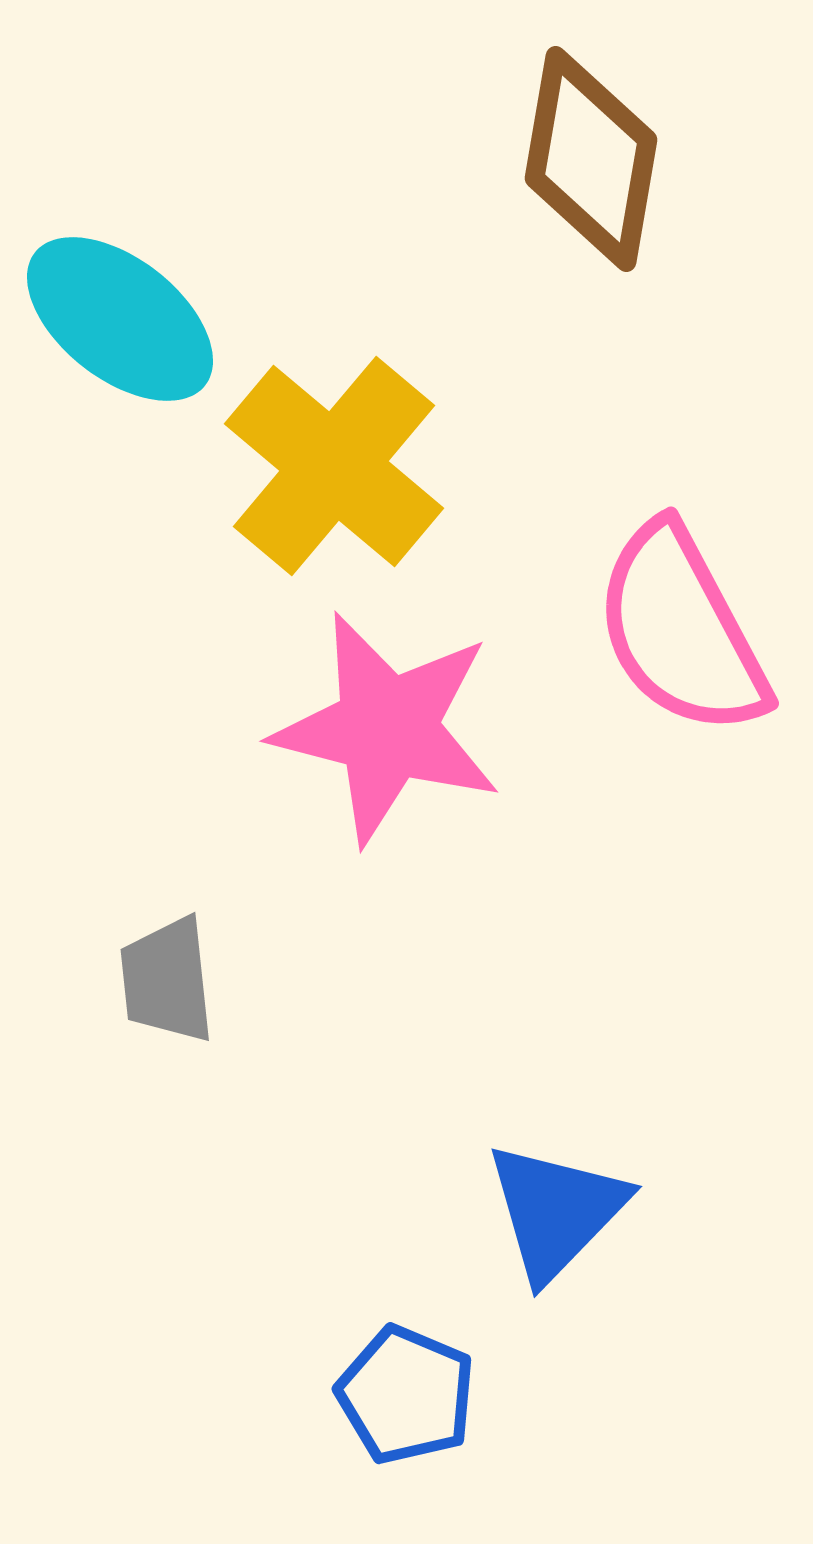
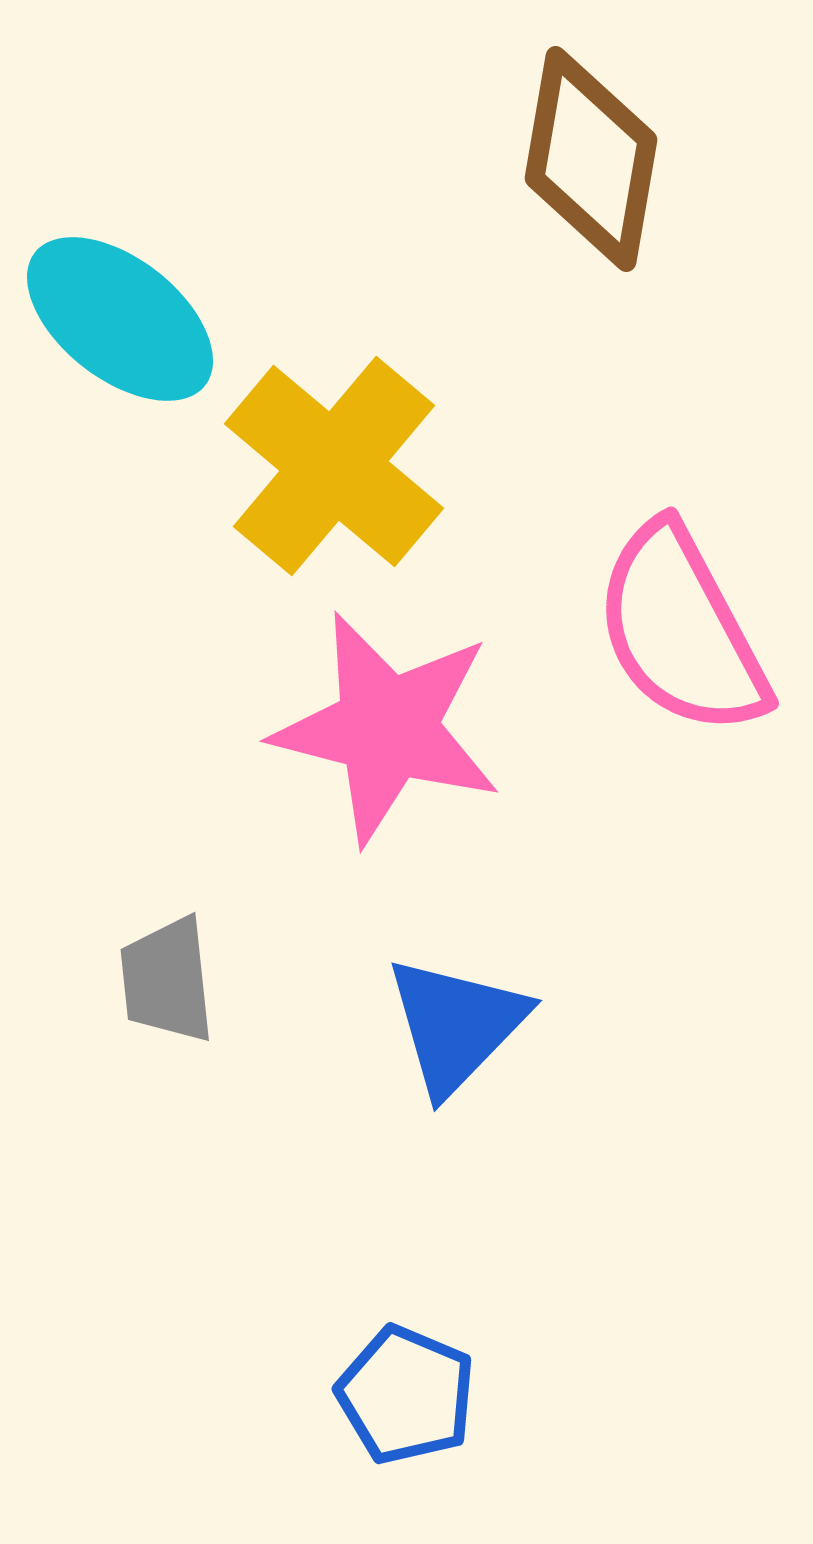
blue triangle: moved 100 px left, 186 px up
